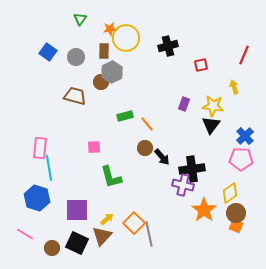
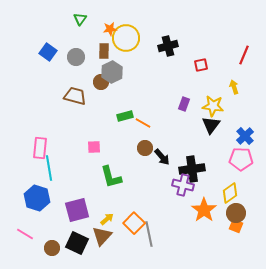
orange line at (147, 124): moved 4 px left, 1 px up; rotated 21 degrees counterclockwise
purple square at (77, 210): rotated 15 degrees counterclockwise
